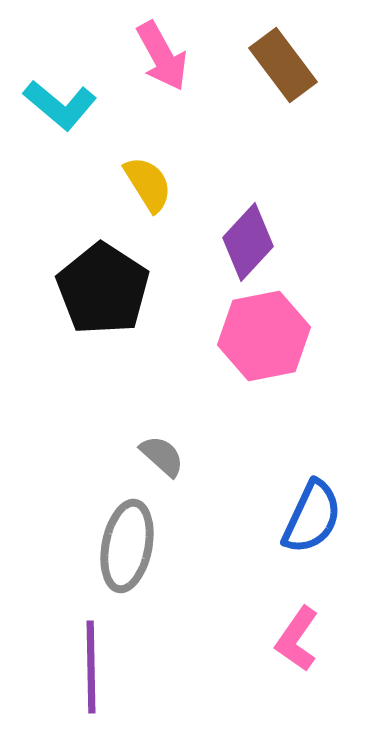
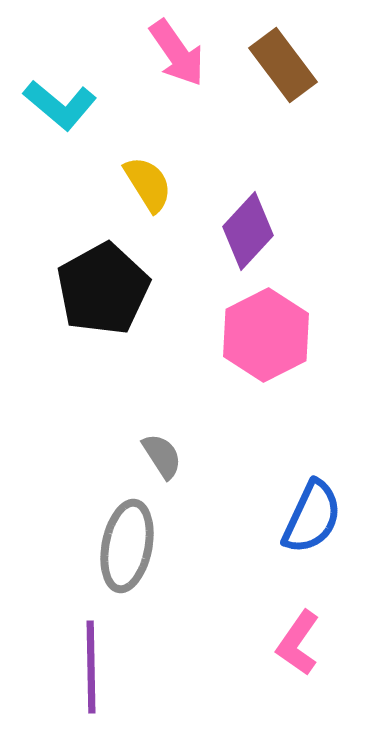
pink arrow: moved 15 px right, 3 px up; rotated 6 degrees counterclockwise
purple diamond: moved 11 px up
black pentagon: rotated 10 degrees clockwise
pink hexagon: moved 2 px right, 1 px up; rotated 16 degrees counterclockwise
gray semicircle: rotated 15 degrees clockwise
pink L-shape: moved 1 px right, 4 px down
